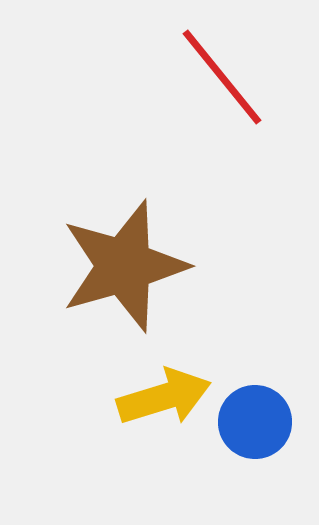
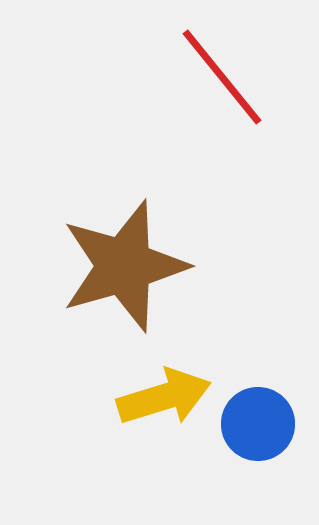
blue circle: moved 3 px right, 2 px down
